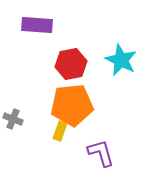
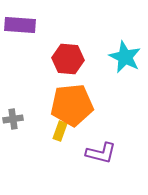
purple rectangle: moved 17 px left
cyan star: moved 4 px right, 3 px up
red hexagon: moved 3 px left, 5 px up; rotated 16 degrees clockwise
gray cross: rotated 30 degrees counterclockwise
purple L-shape: rotated 120 degrees clockwise
